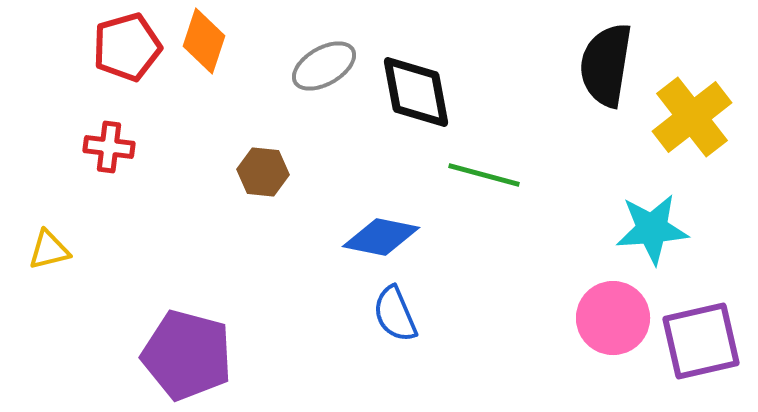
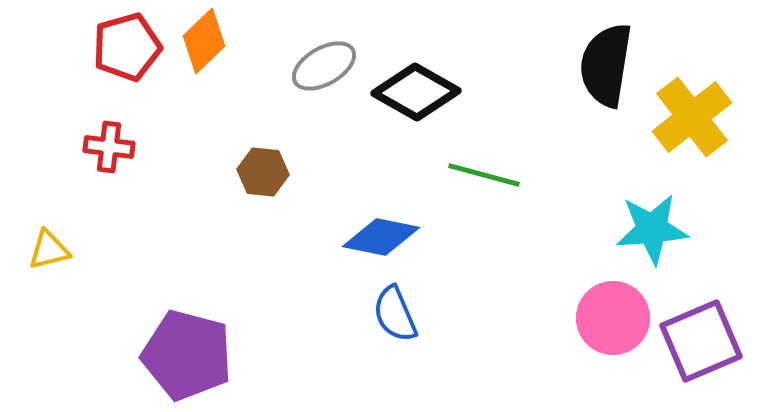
orange diamond: rotated 28 degrees clockwise
black diamond: rotated 50 degrees counterclockwise
purple square: rotated 10 degrees counterclockwise
